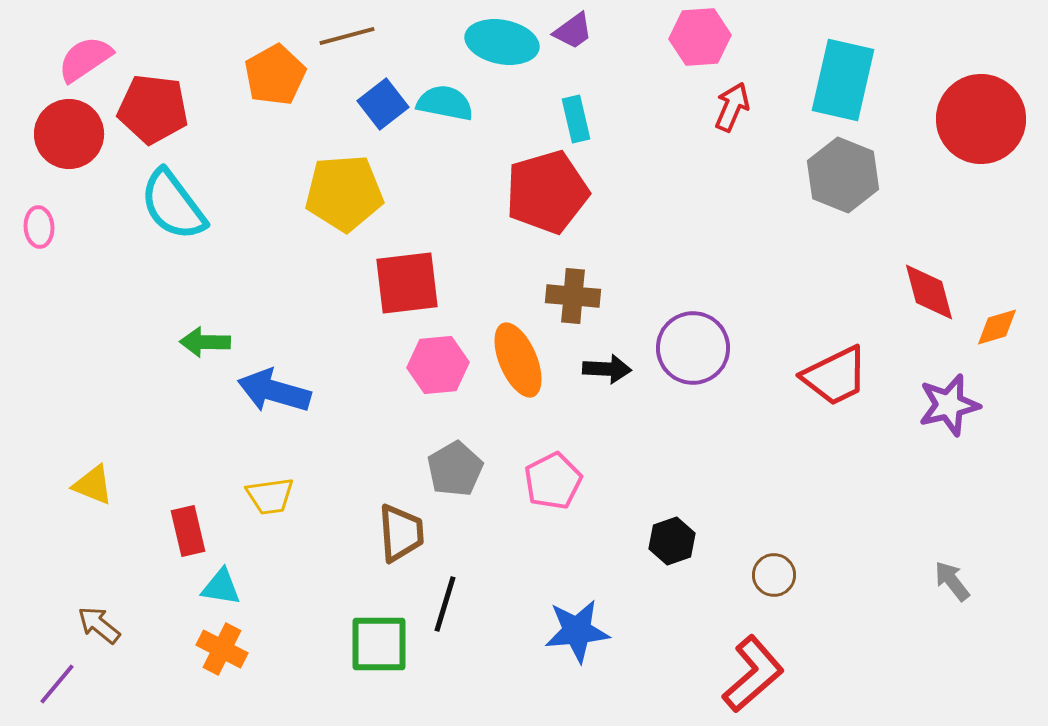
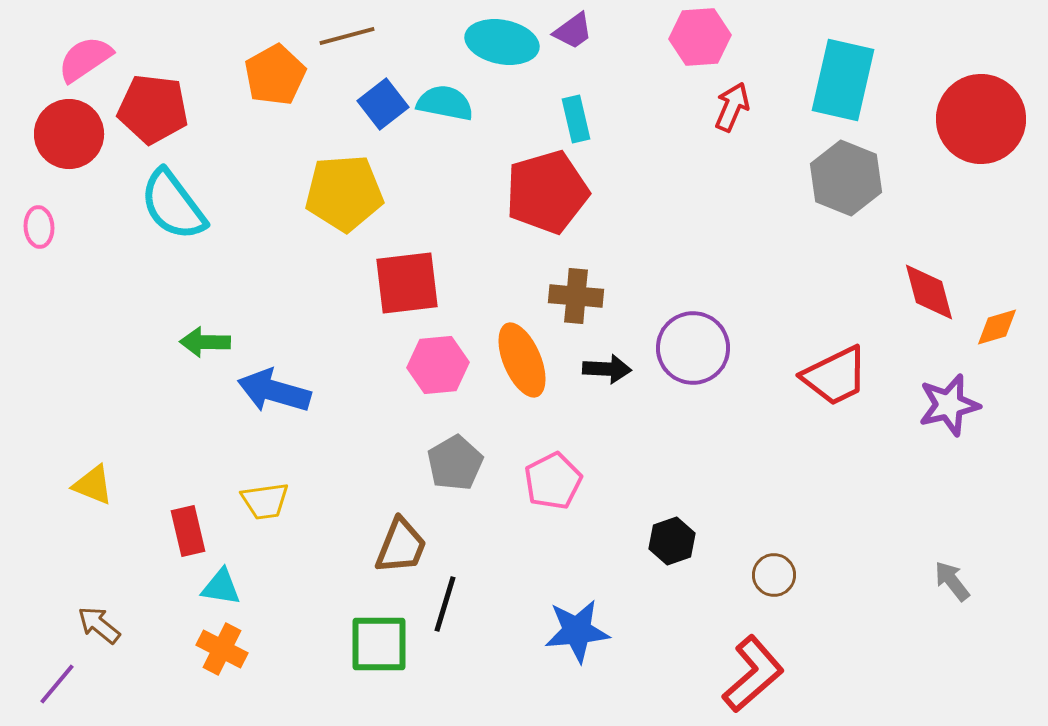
gray hexagon at (843, 175): moved 3 px right, 3 px down
brown cross at (573, 296): moved 3 px right
orange ellipse at (518, 360): moved 4 px right
gray pentagon at (455, 469): moved 6 px up
yellow trapezoid at (270, 496): moved 5 px left, 5 px down
brown trapezoid at (401, 533): moved 13 px down; rotated 26 degrees clockwise
